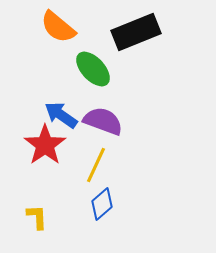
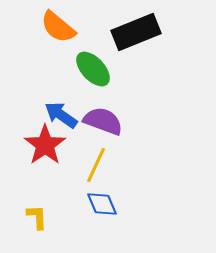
blue diamond: rotated 72 degrees counterclockwise
